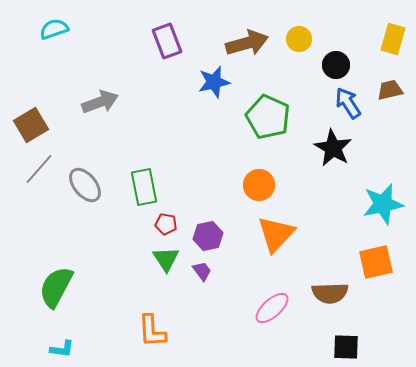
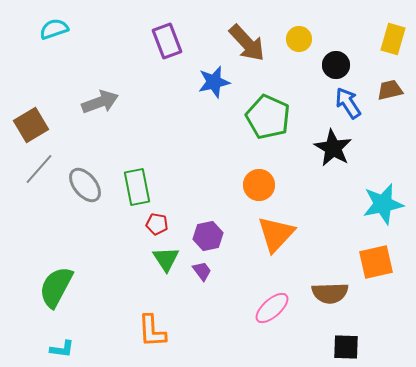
brown arrow: rotated 63 degrees clockwise
green rectangle: moved 7 px left
red pentagon: moved 9 px left
